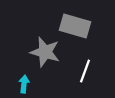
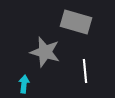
gray rectangle: moved 1 px right, 4 px up
white line: rotated 25 degrees counterclockwise
